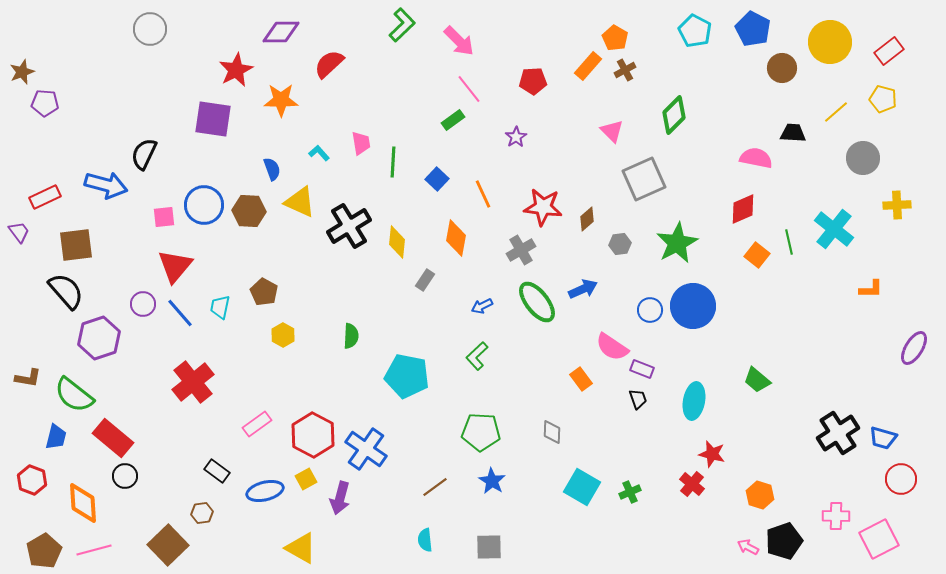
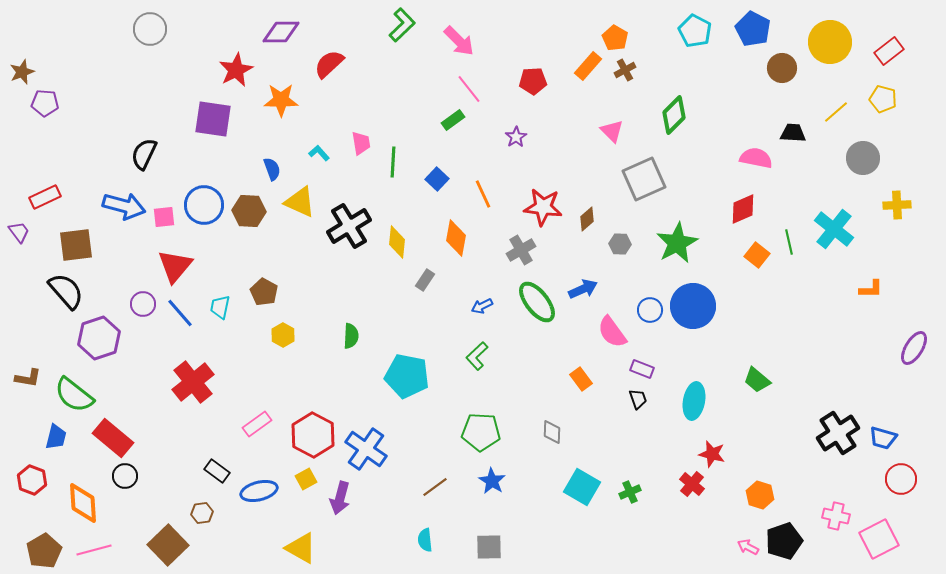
blue arrow at (106, 185): moved 18 px right, 21 px down
gray hexagon at (620, 244): rotated 10 degrees clockwise
pink semicircle at (612, 347): moved 15 px up; rotated 20 degrees clockwise
blue ellipse at (265, 491): moved 6 px left
pink cross at (836, 516): rotated 12 degrees clockwise
